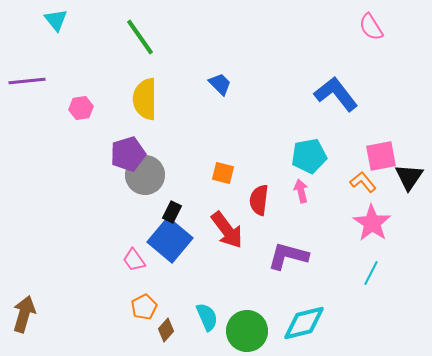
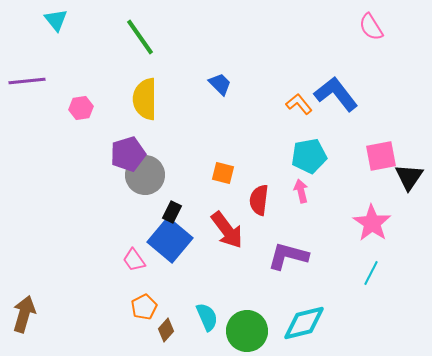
orange L-shape: moved 64 px left, 78 px up
